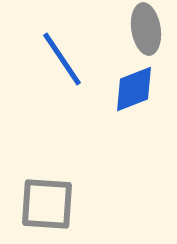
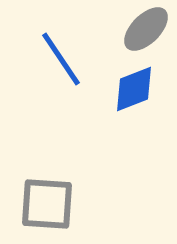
gray ellipse: rotated 54 degrees clockwise
blue line: moved 1 px left
